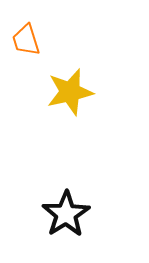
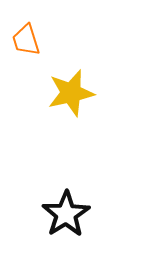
yellow star: moved 1 px right, 1 px down
